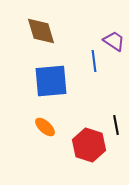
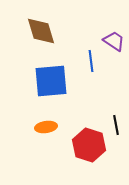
blue line: moved 3 px left
orange ellipse: moved 1 px right; rotated 50 degrees counterclockwise
